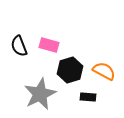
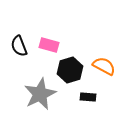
orange semicircle: moved 5 px up
